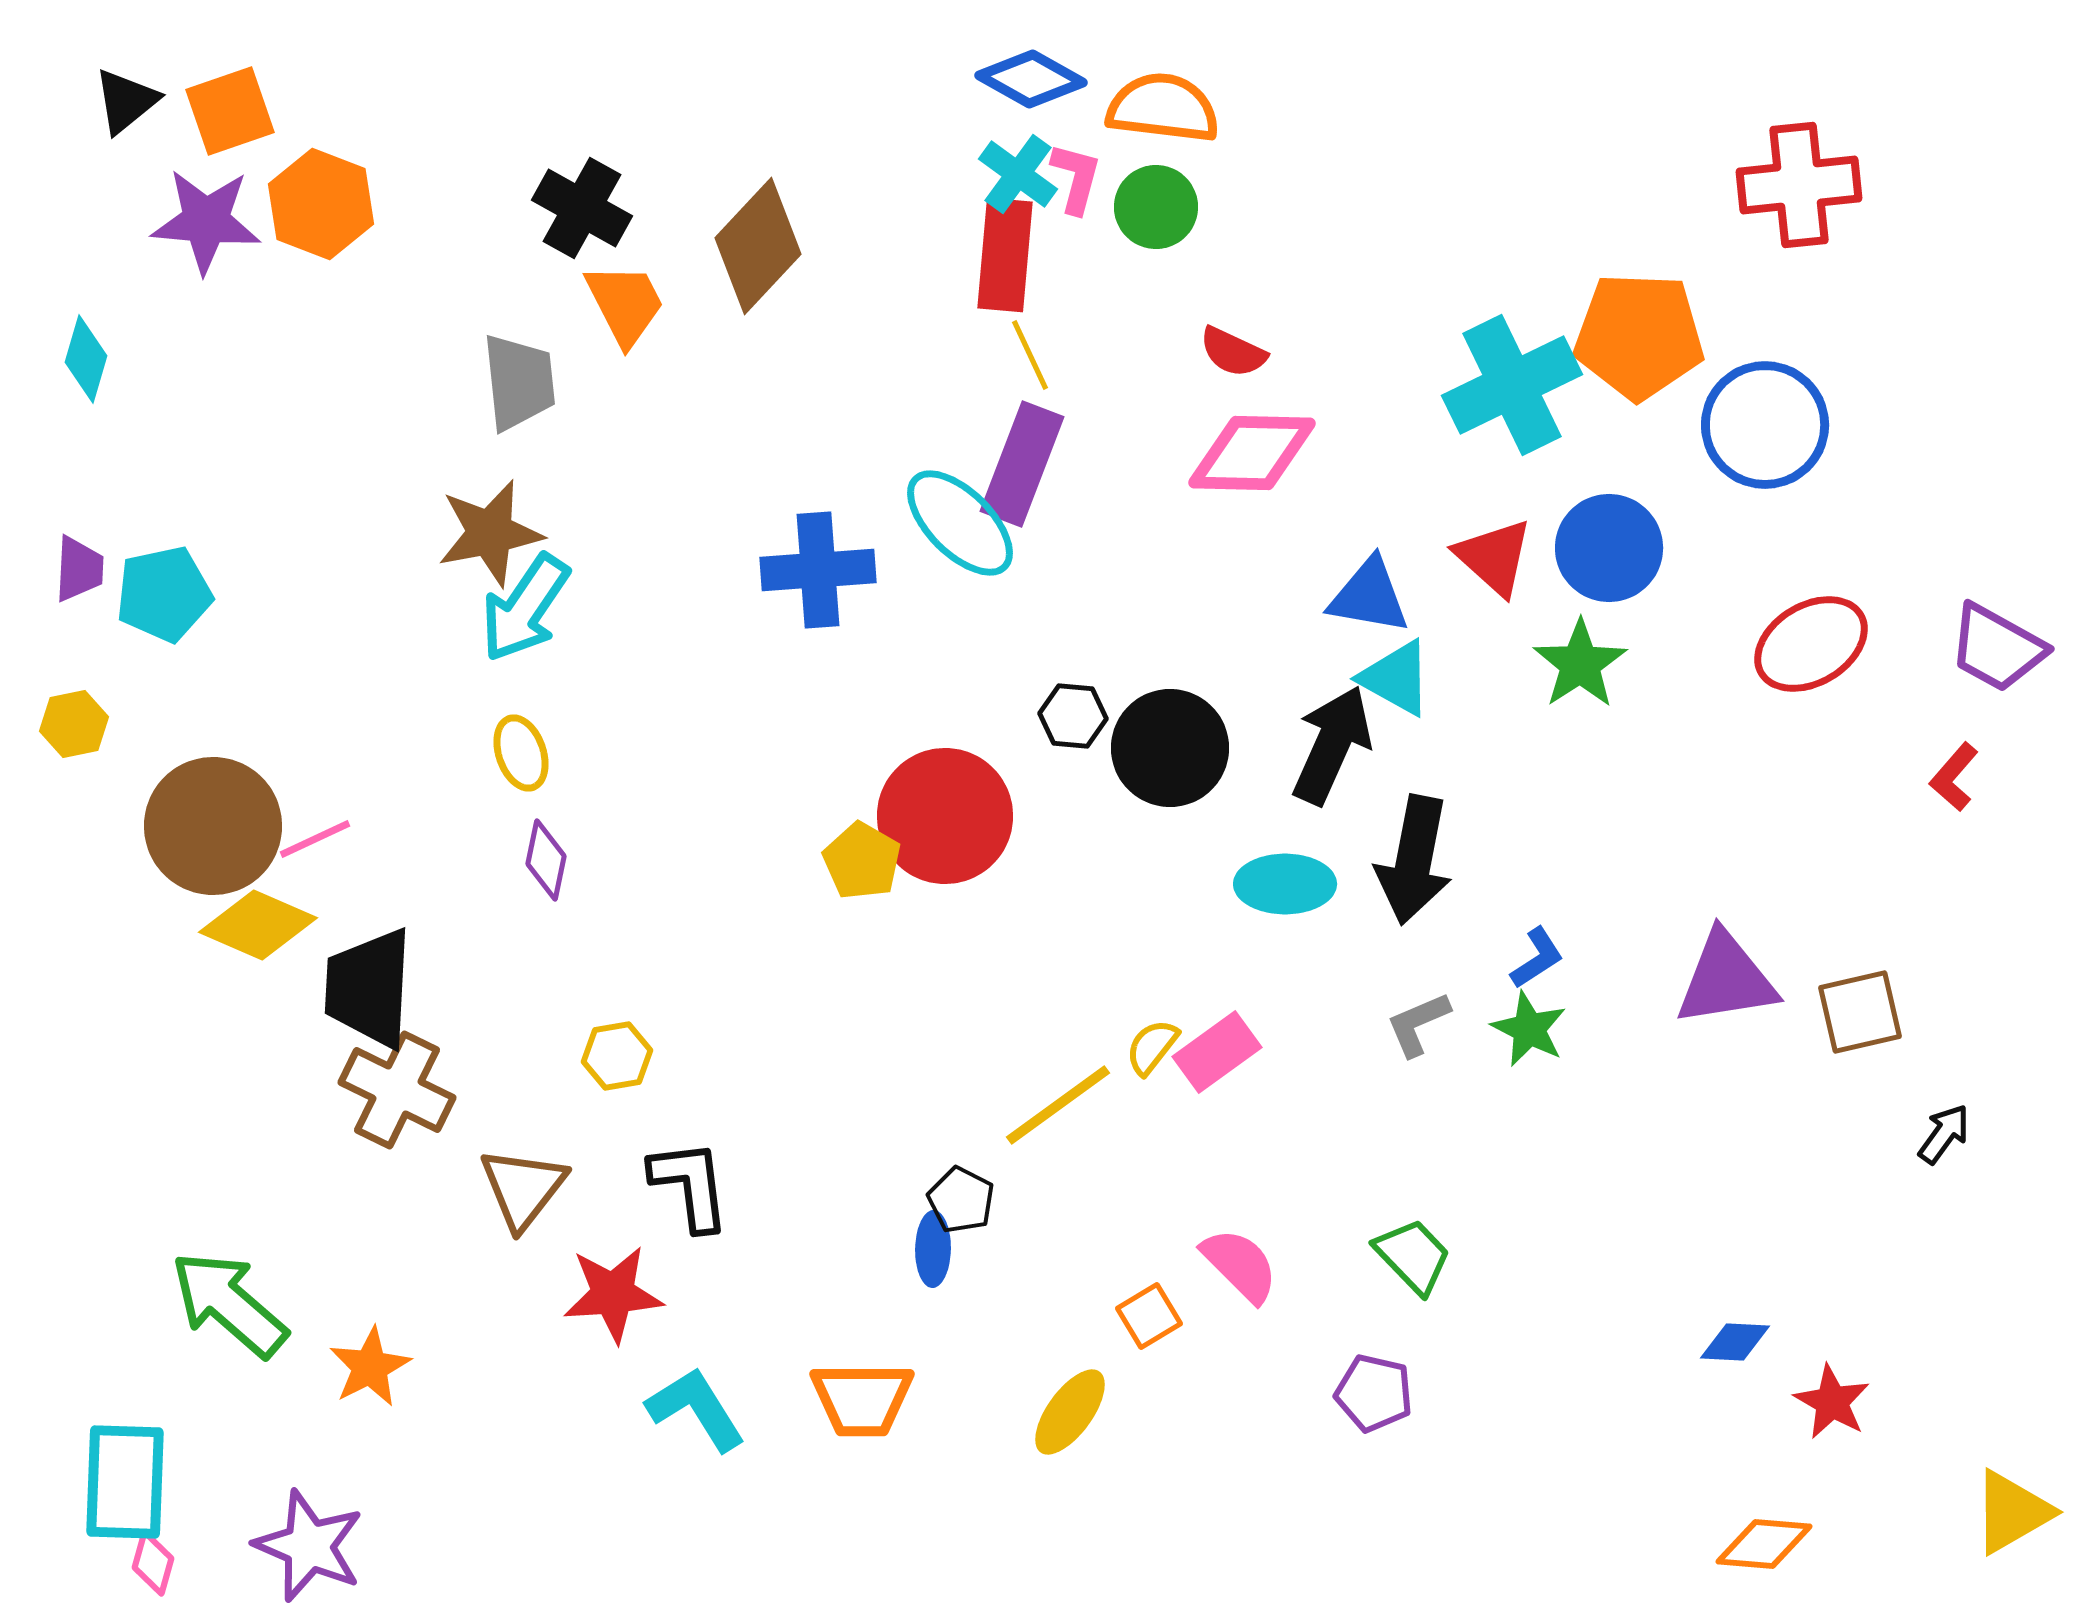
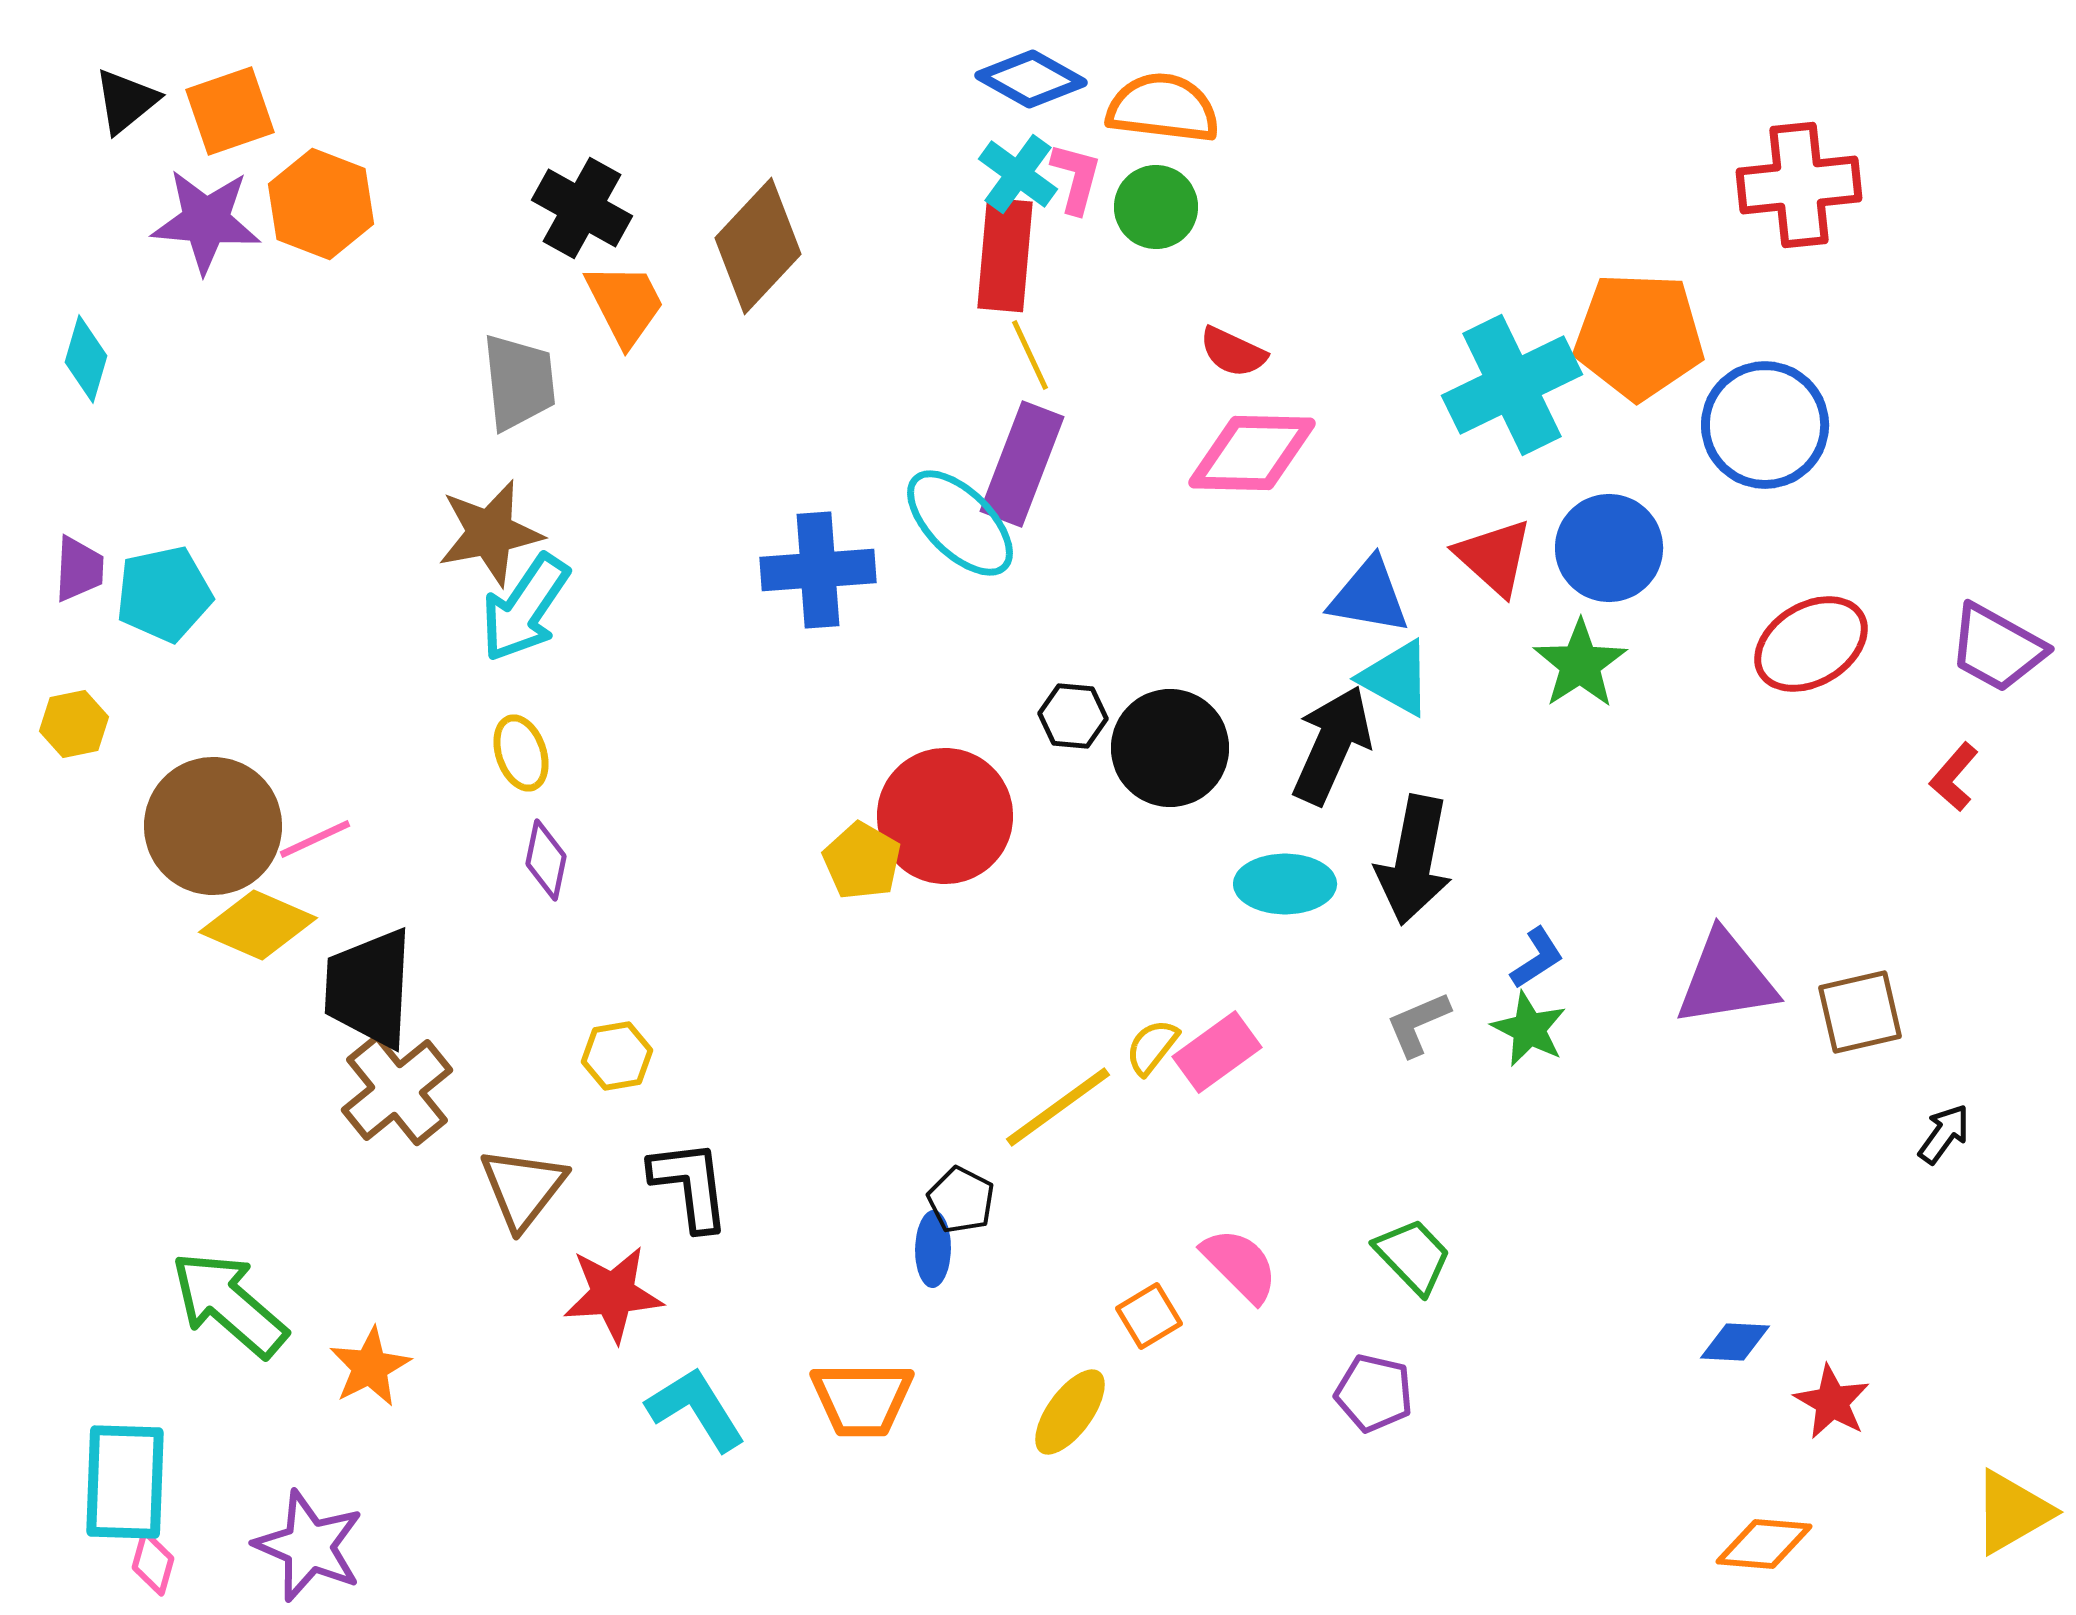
brown cross at (397, 1090): rotated 25 degrees clockwise
yellow line at (1058, 1105): moved 2 px down
